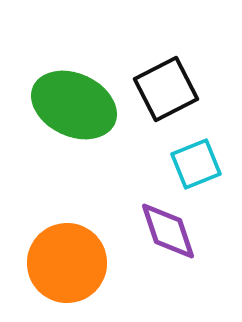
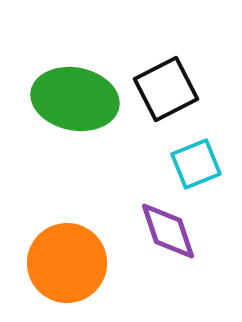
green ellipse: moved 1 px right, 6 px up; rotated 14 degrees counterclockwise
